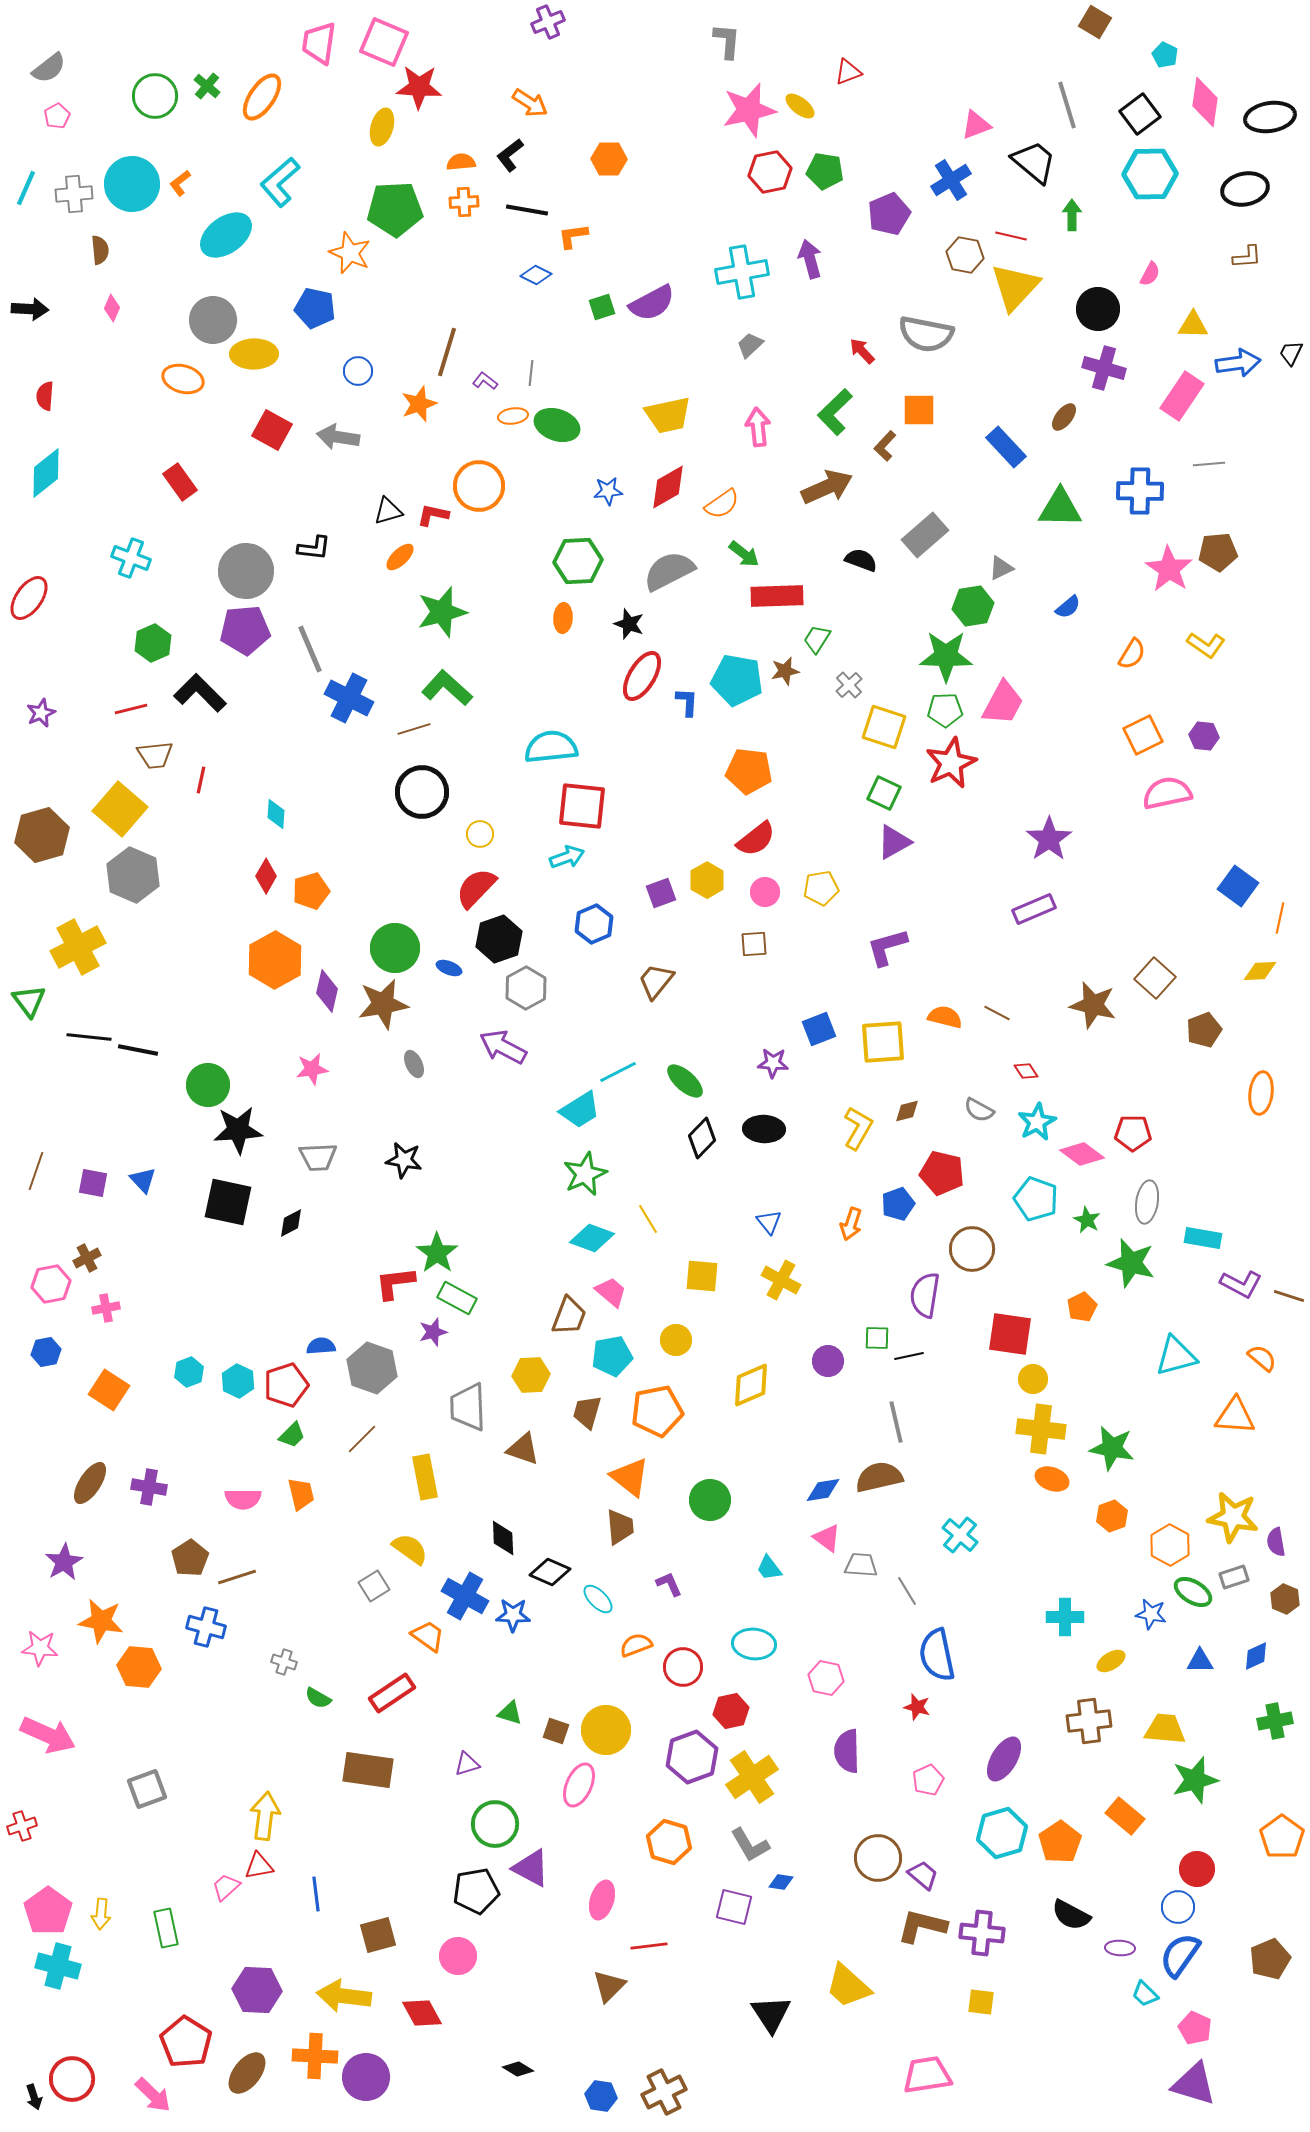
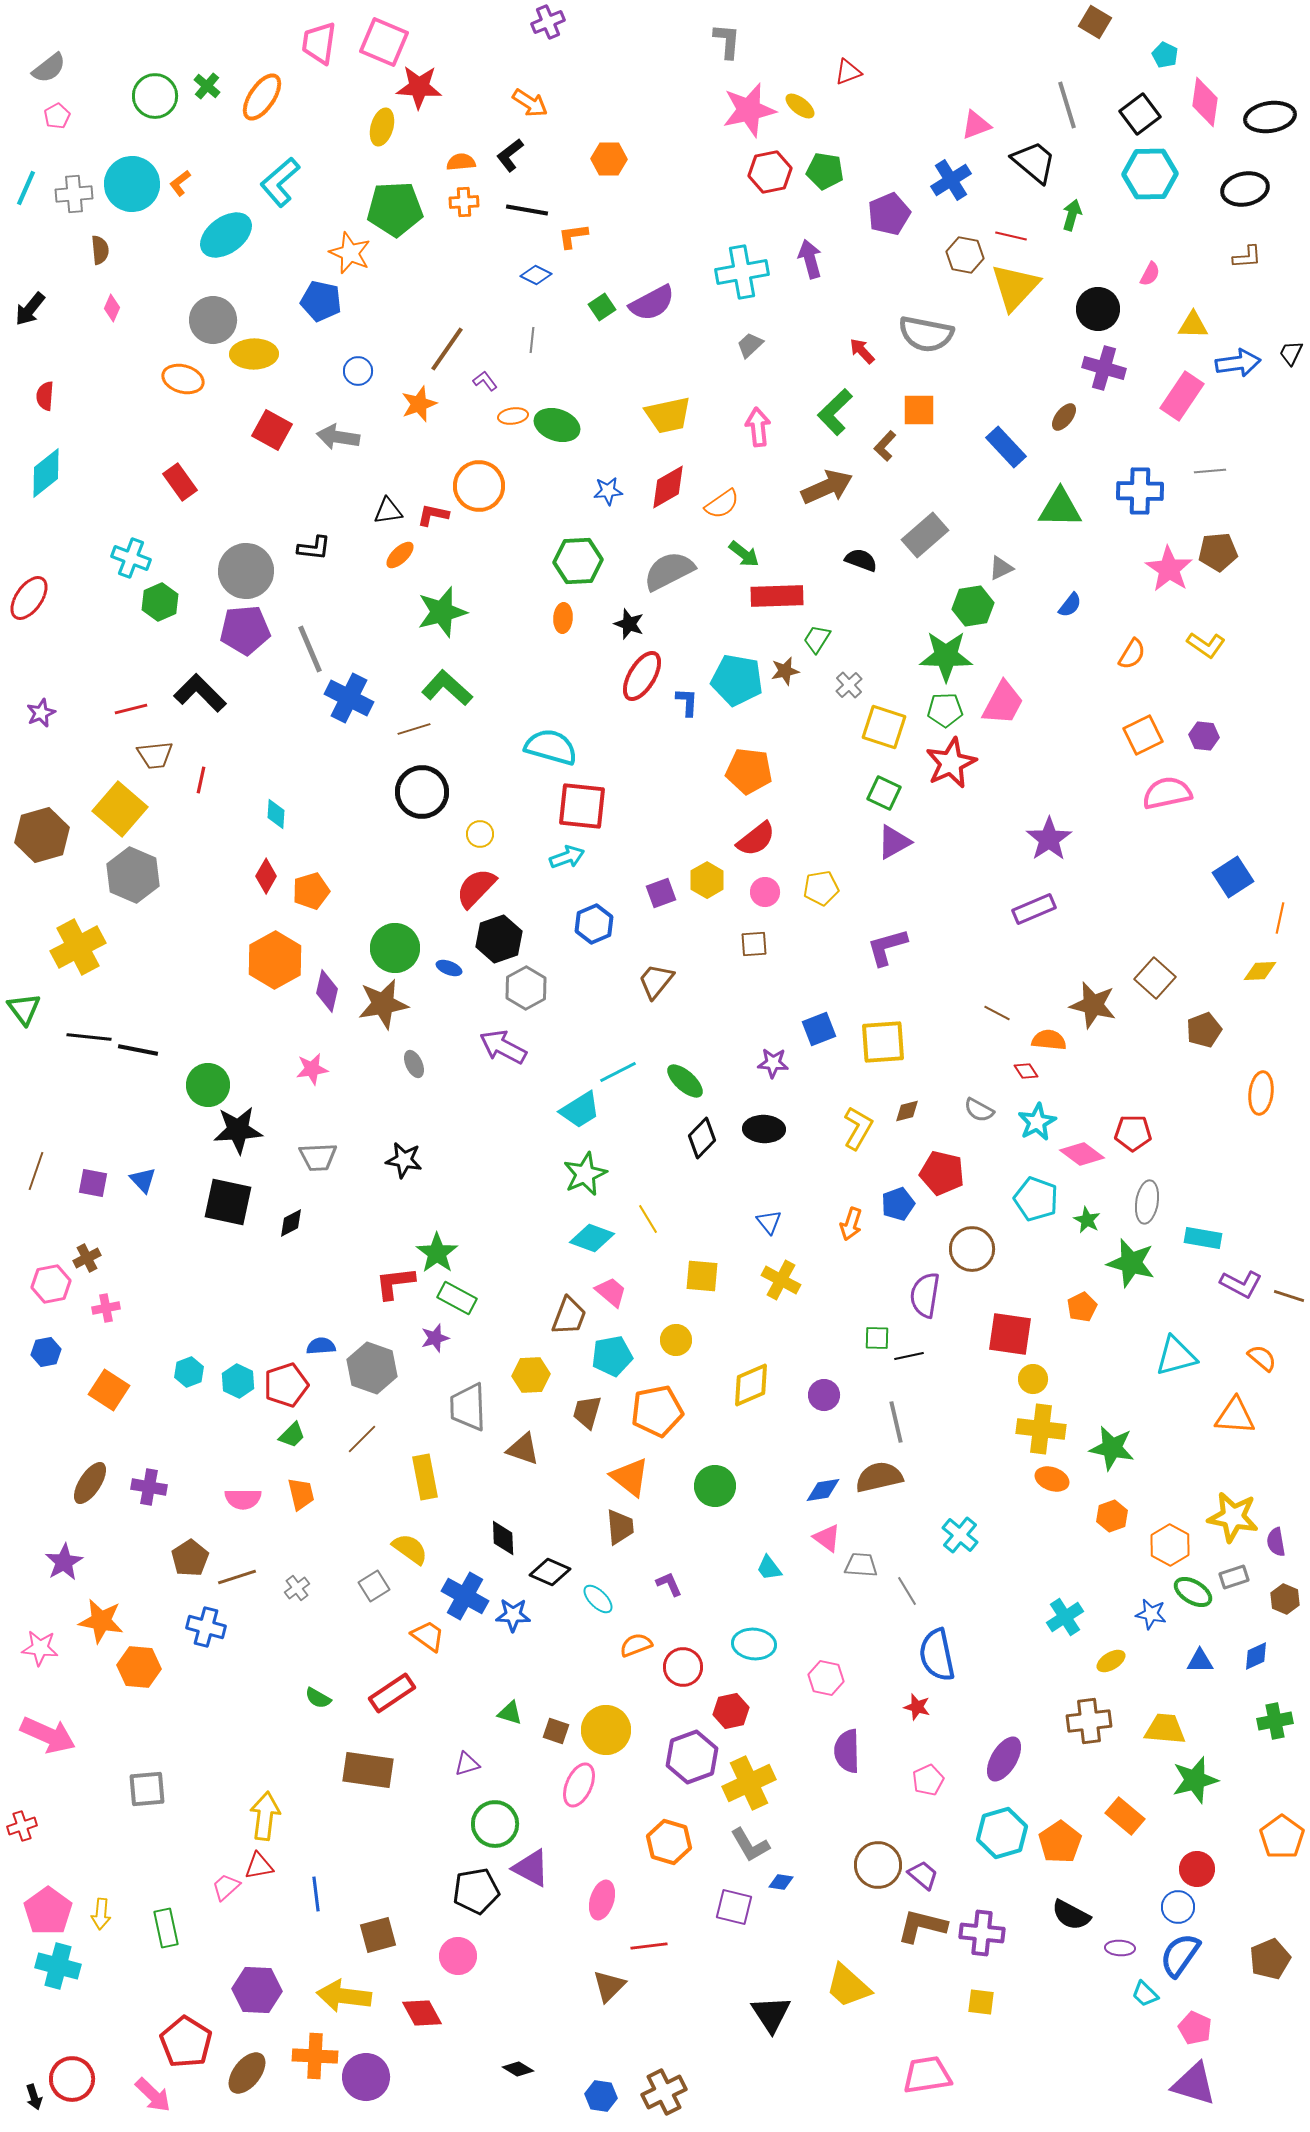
green arrow at (1072, 215): rotated 16 degrees clockwise
green square at (602, 307): rotated 16 degrees counterclockwise
blue pentagon at (315, 308): moved 6 px right, 7 px up
black arrow at (30, 309): rotated 126 degrees clockwise
brown line at (447, 352): moved 3 px up; rotated 18 degrees clockwise
gray line at (531, 373): moved 1 px right, 33 px up
purple L-shape at (485, 381): rotated 15 degrees clockwise
gray line at (1209, 464): moved 1 px right, 7 px down
black triangle at (388, 511): rotated 8 degrees clockwise
orange ellipse at (400, 557): moved 2 px up
blue semicircle at (1068, 607): moved 2 px right, 2 px up; rotated 12 degrees counterclockwise
green hexagon at (153, 643): moved 7 px right, 41 px up
cyan semicircle at (551, 747): rotated 22 degrees clockwise
blue square at (1238, 886): moved 5 px left, 9 px up; rotated 21 degrees clockwise
green triangle at (29, 1001): moved 5 px left, 8 px down
orange semicircle at (945, 1017): moved 104 px right, 23 px down; rotated 8 degrees counterclockwise
purple star at (433, 1332): moved 2 px right, 6 px down
purple circle at (828, 1361): moved 4 px left, 34 px down
green circle at (710, 1500): moved 5 px right, 14 px up
cyan cross at (1065, 1617): rotated 33 degrees counterclockwise
gray cross at (284, 1662): moved 13 px right, 74 px up; rotated 35 degrees clockwise
yellow cross at (752, 1777): moved 3 px left, 6 px down; rotated 9 degrees clockwise
gray square at (147, 1789): rotated 15 degrees clockwise
brown circle at (878, 1858): moved 7 px down
